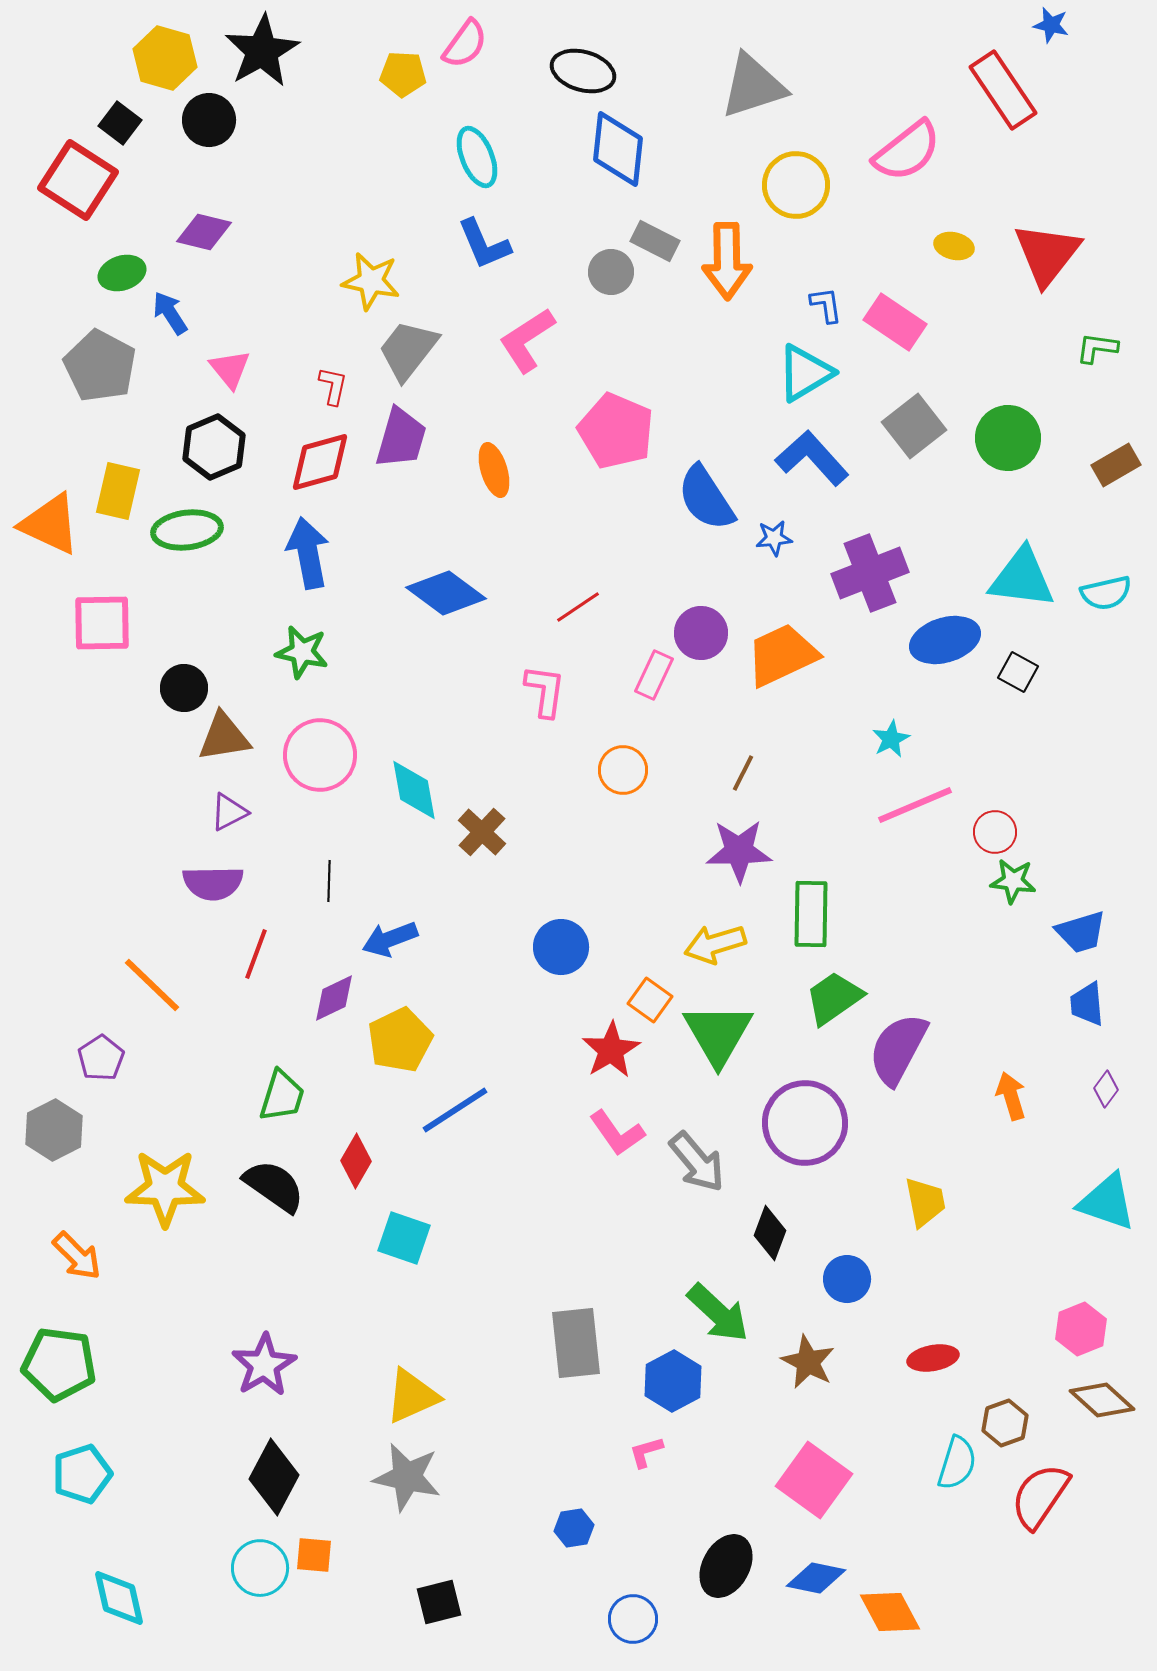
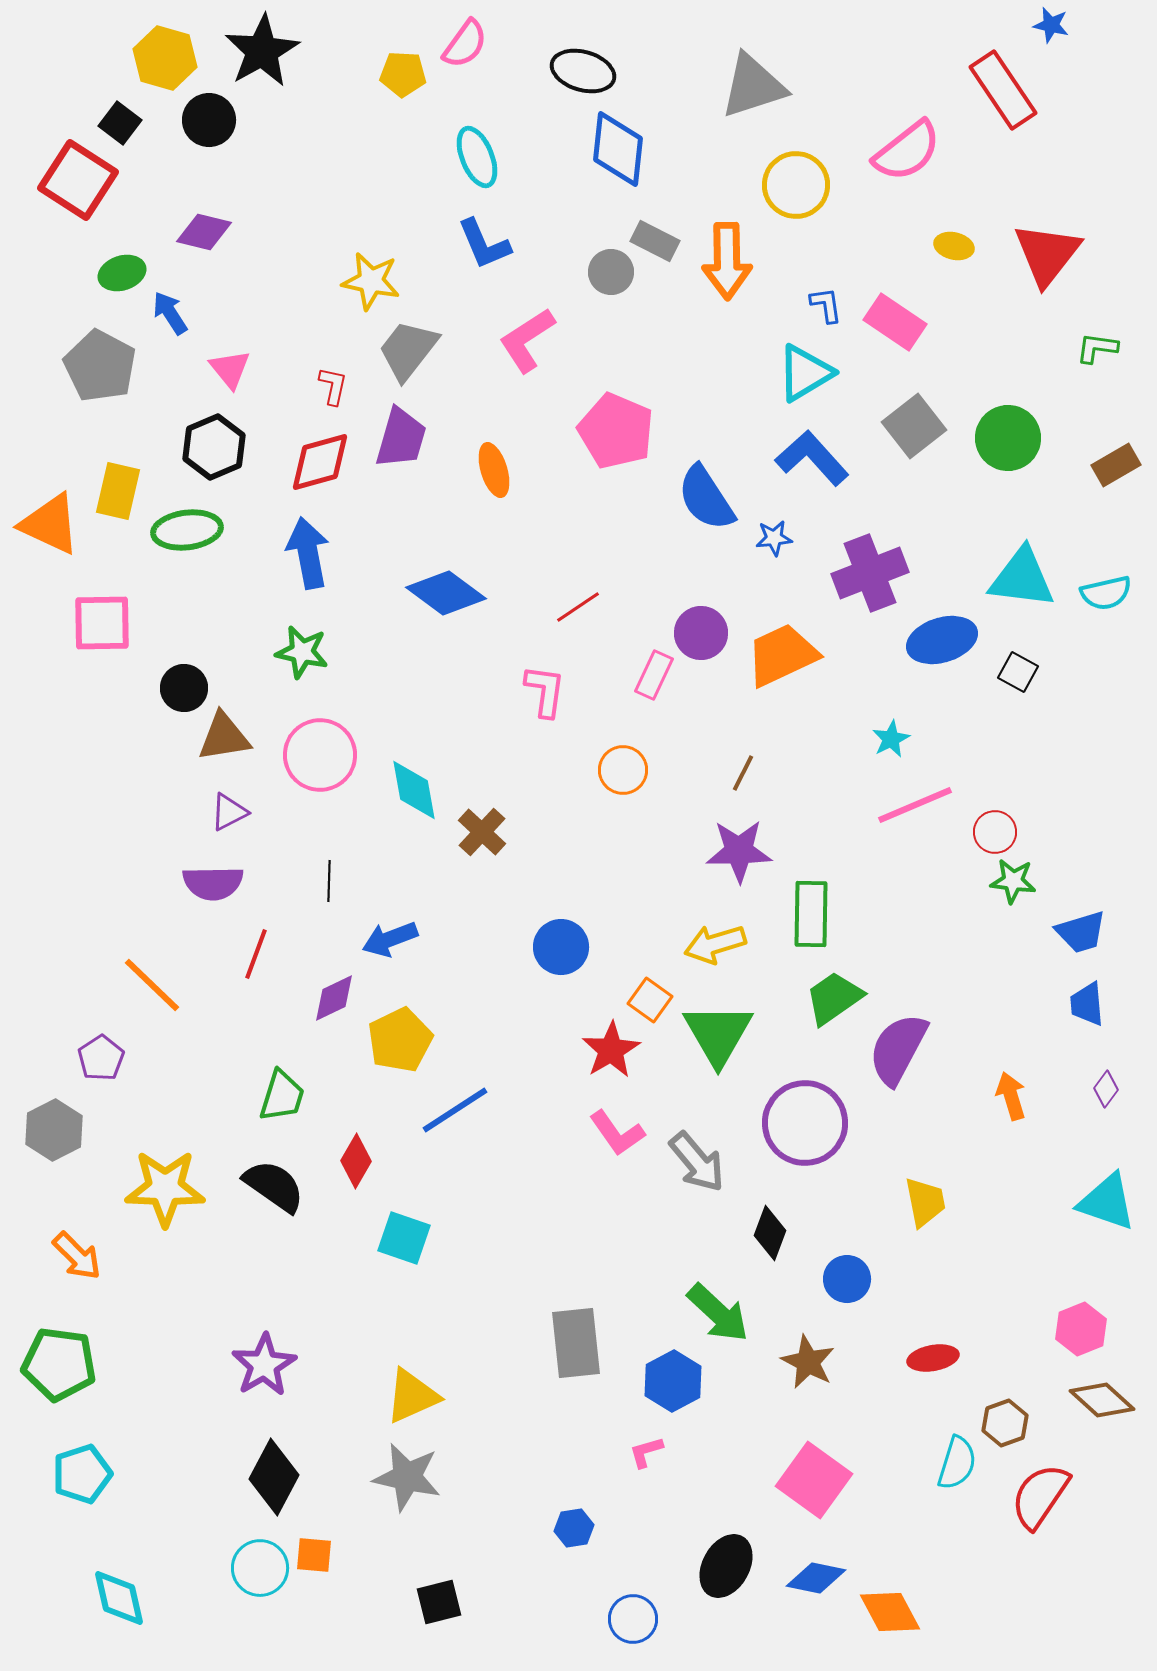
blue ellipse at (945, 640): moved 3 px left
